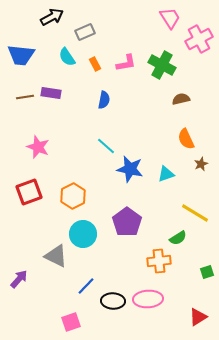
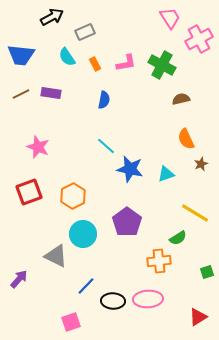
brown line: moved 4 px left, 3 px up; rotated 18 degrees counterclockwise
